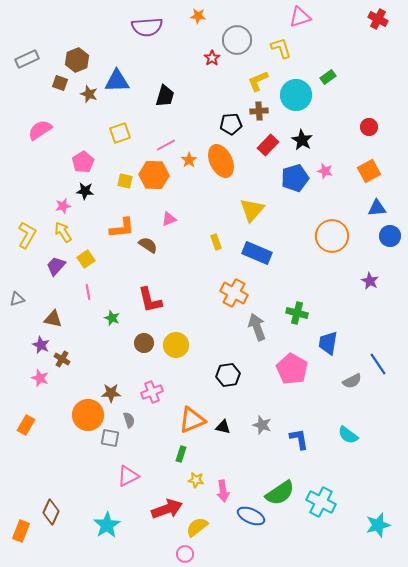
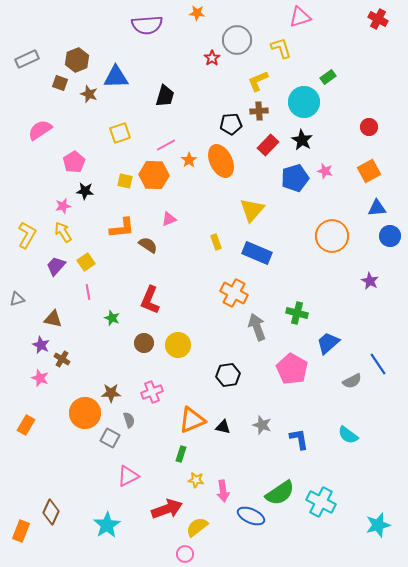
orange star at (198, 16): moved 1 px left, 3 px up
purple semicircle at (147, 27): moved 2 px up
blue triangle at (117, 81): moved 1 px left, 4 px up
cyan circle at (296, 95): moved 8 px right, 7 px down
pink pentagon at (83, 162): moved 9 px left
yellow square at (86, 259): moved 3 px down
red L-shape at (150, 300): rotated 36 degrees clockwise
blue trapezoid at (328, 343): rotated 40 degrees clockwise
yellow circle at (176, 345): moved 2 px right
orange circle at (88, 415): moved 3 px left, 2 px up
gray square at (110, 438): rotated 18 degrees clockwise
